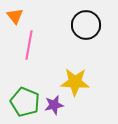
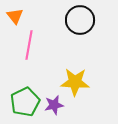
black circle: moved 6 px left, 5 px up
green pentagon: rotated 24 degrees clockwise
